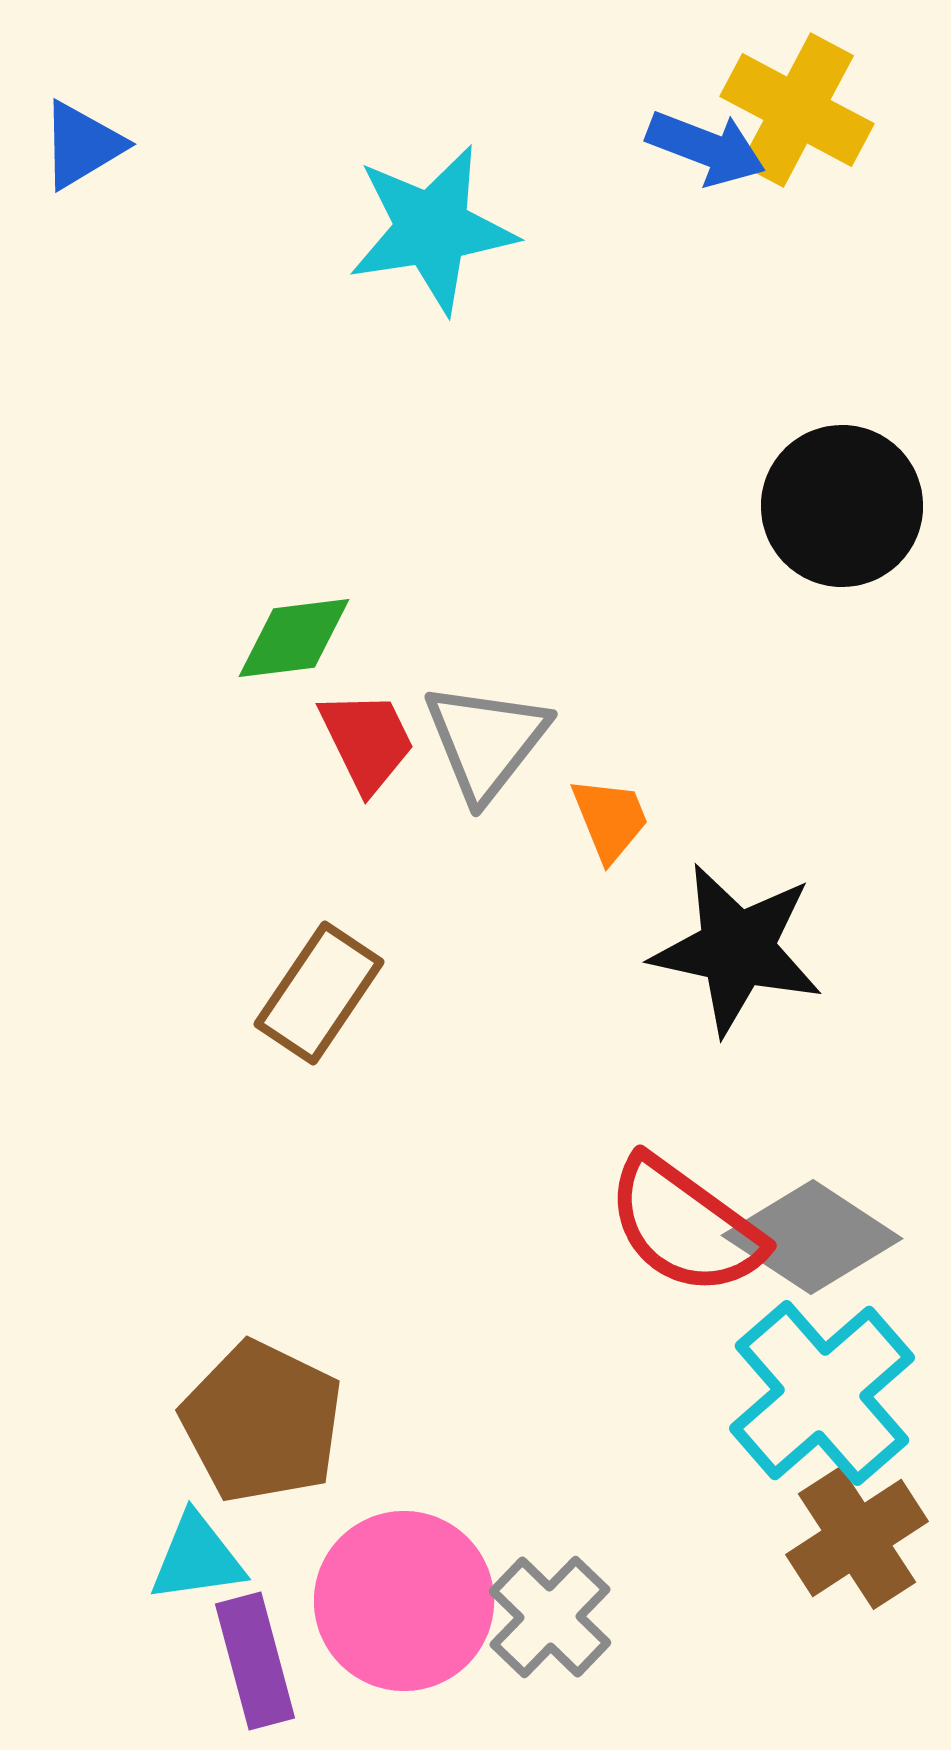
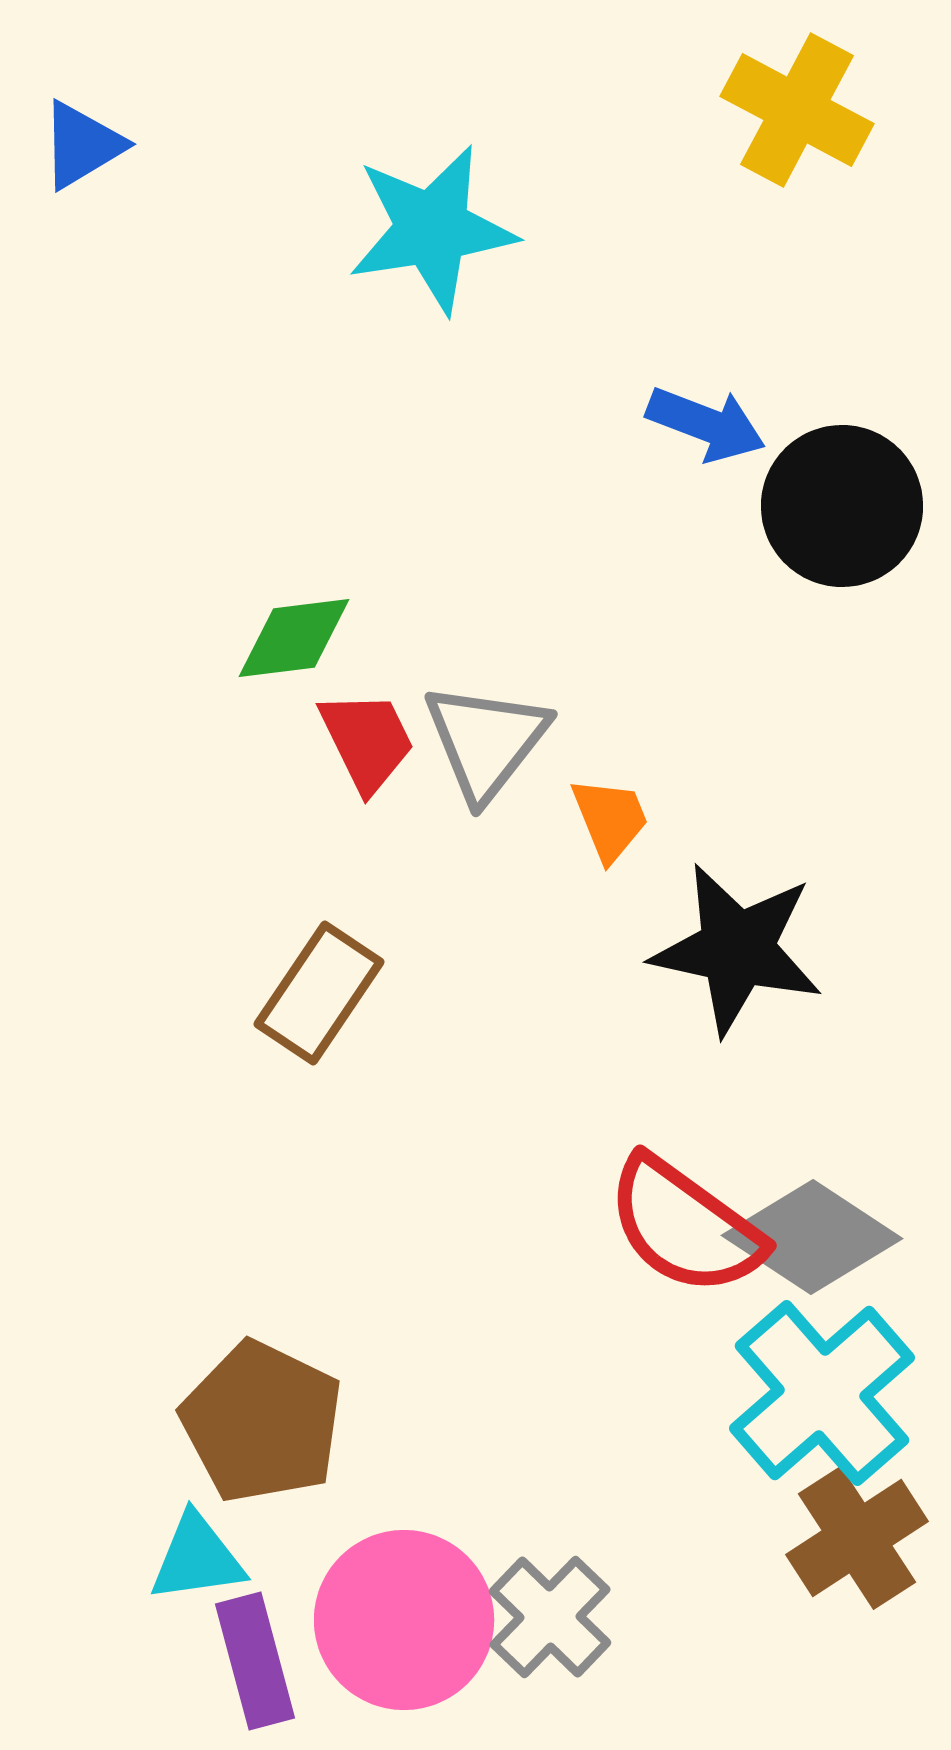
blue arrow: moved 276 px down
pink circle: moved 19 px down
